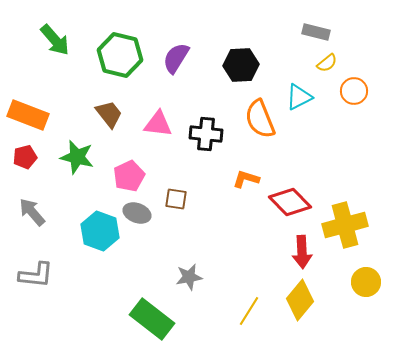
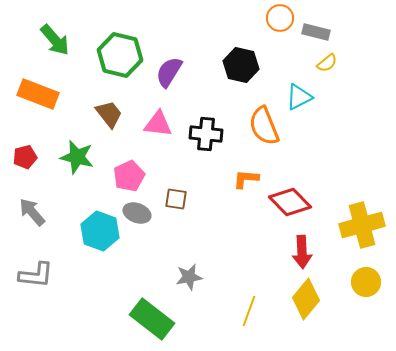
purple semicircle: moved 7 px left, 14 px down
black hexagon: rotated 16 degrees clockwise
orange circle: moved 74 px left, 73 px up
orange rectangle: moved 10 px right, 21 px up
orange semicircle: moved 4 px right, 7 px down
orange L-shape: rotated 12 degrees counterclockwise
yellow cross: moved 17 px right
yellow diamond: moved 6 px right, 1 px up
yellow line: rotated 12 degrees counterclockwise
